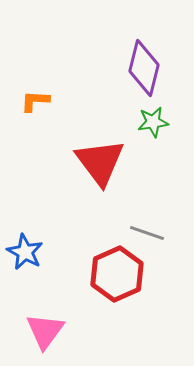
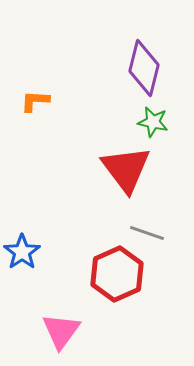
green star: rotated 20 degrees clockwise
red triangle: moved 26 px right, 7 px down
blue star: moved 3 px left; rotated 9 degrees clockwise
pink triangle: moved 16 px right
